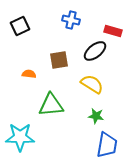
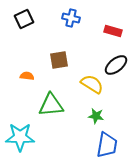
blue cross: moved 2 px up
black square: moved 4 px right, 7 px up
black ellipse: moved 21 px right, 14 px down
orange semicircle: moved 2 px left, 2 px down
